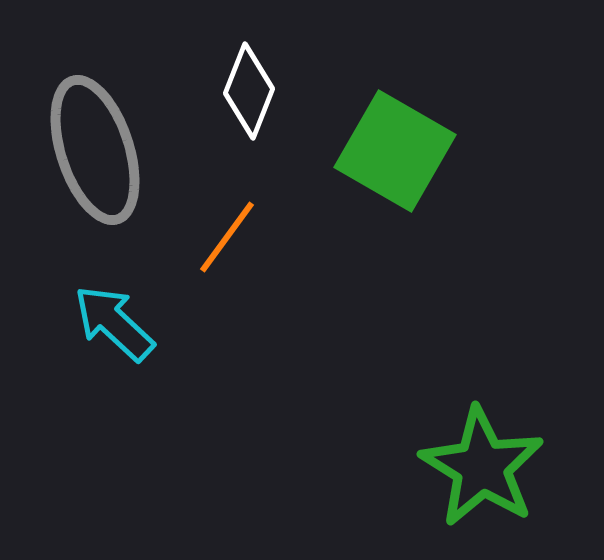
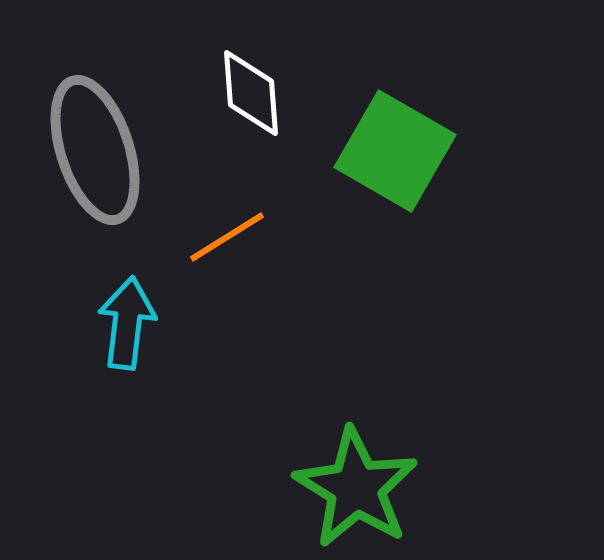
white diamond: moved 2 px right, 2 px down; rotated 26 degrees counterclockwise
orange line: rotated 22 degrees clockwise
cyan arrow: moved 13 px right; rotated 54 degrees clockwise
green star: moved 126 px left, 21 px down
